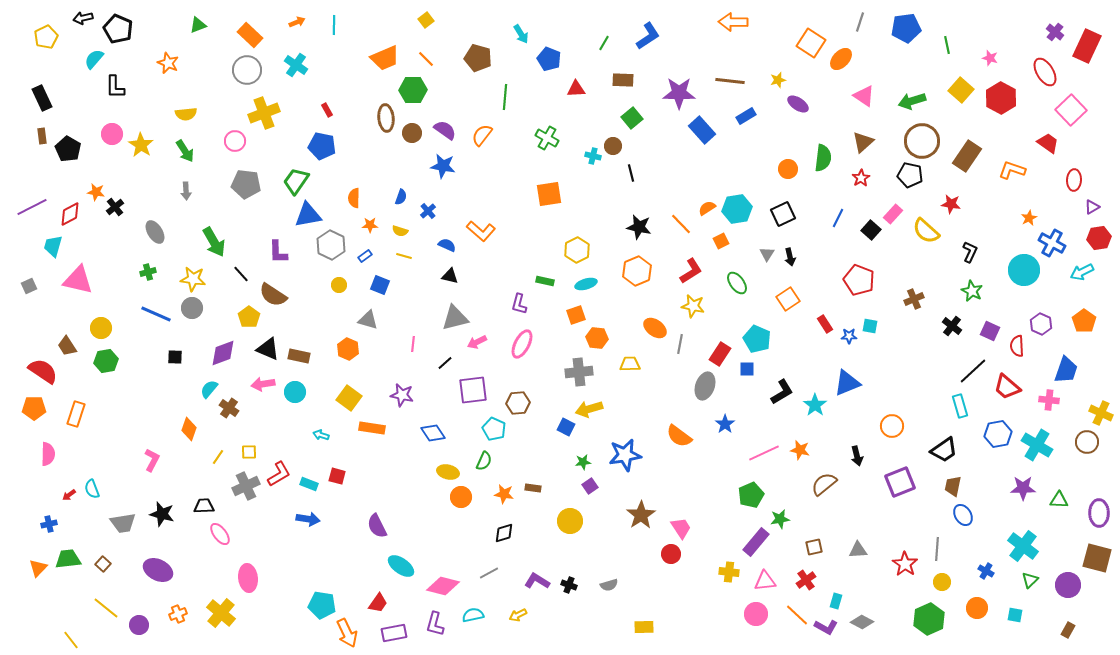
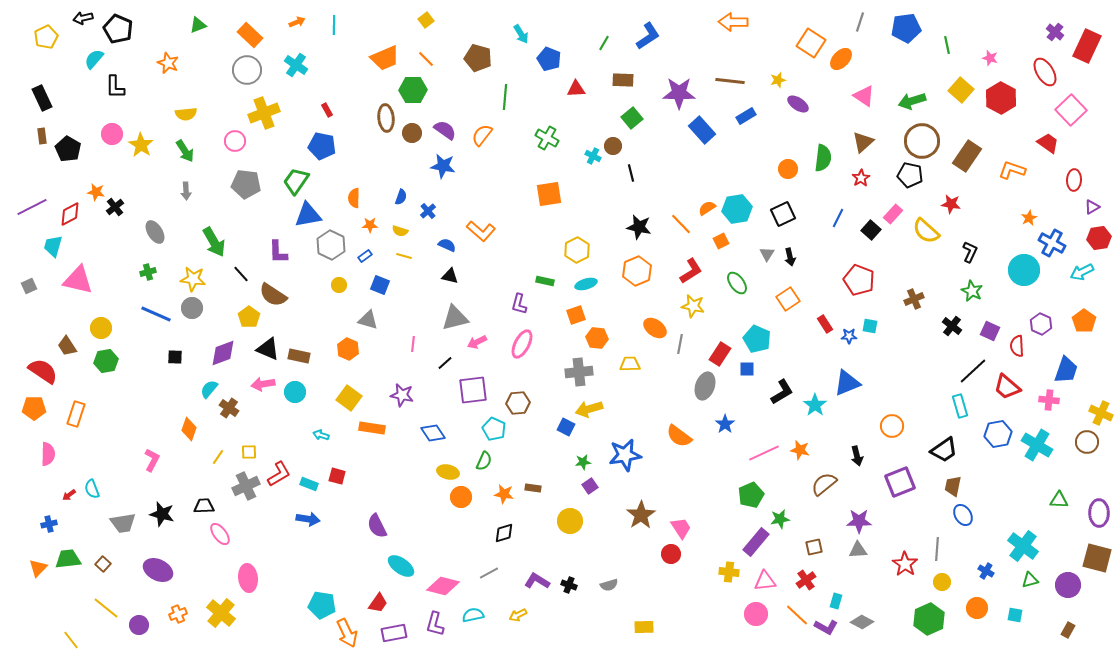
cyan cross at (593, 156): rotated 14 degrees clockwise
purple star at (1023, 488): moved 164 px left, 33 px down
green triangle at (1030, 580): rotated 30 degrees clockwise
